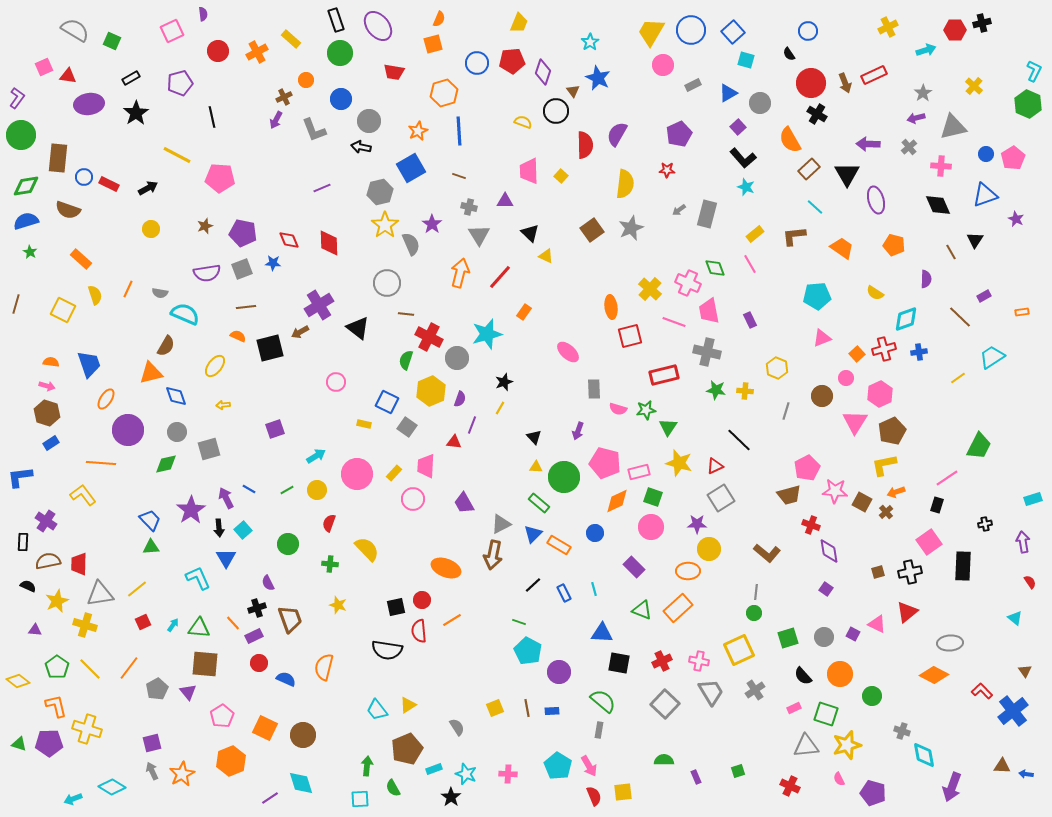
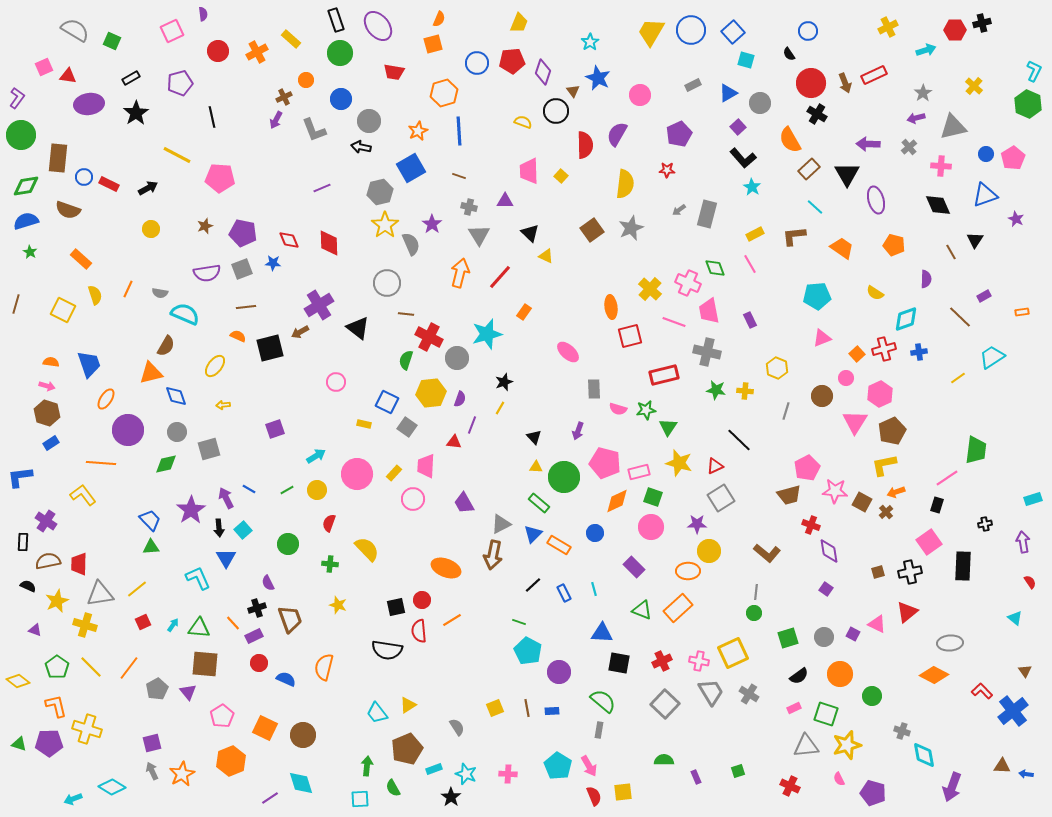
pink circle at (663, 65): moved 23 px left, 30 px down
cyan star at (746, 187): moved 6 px right; rotated 12 degrees clockwise
yellow rectangle at (755, 234): rotated 12 degrees clockwise
yellow hexagon at (431, 391): moved 2 px down; rotated 16 degrees clockwise
green trapezoid at (979, 446): moved 3 px left, 4 px down; rotated 20 degrees counterclockwise
yellow circle at (709, 549): moved 2 px down
purple triangle at (35, 630): rotated 16 degrees clockwise
yellow square at (739, 650): moved 6 px left, 3 px down
yellow line at (90, 669): moved 1 px right, 2 px up
black semicircle at (803, 676): moved 4 px left; rotated 84 degrees counterclockwise
gray cross at (755, 690): moved 6 px left, 4 px down; rotated 24 degrees counterclockwise
cyan trapezoid at (377, 710): moved 3 px down
